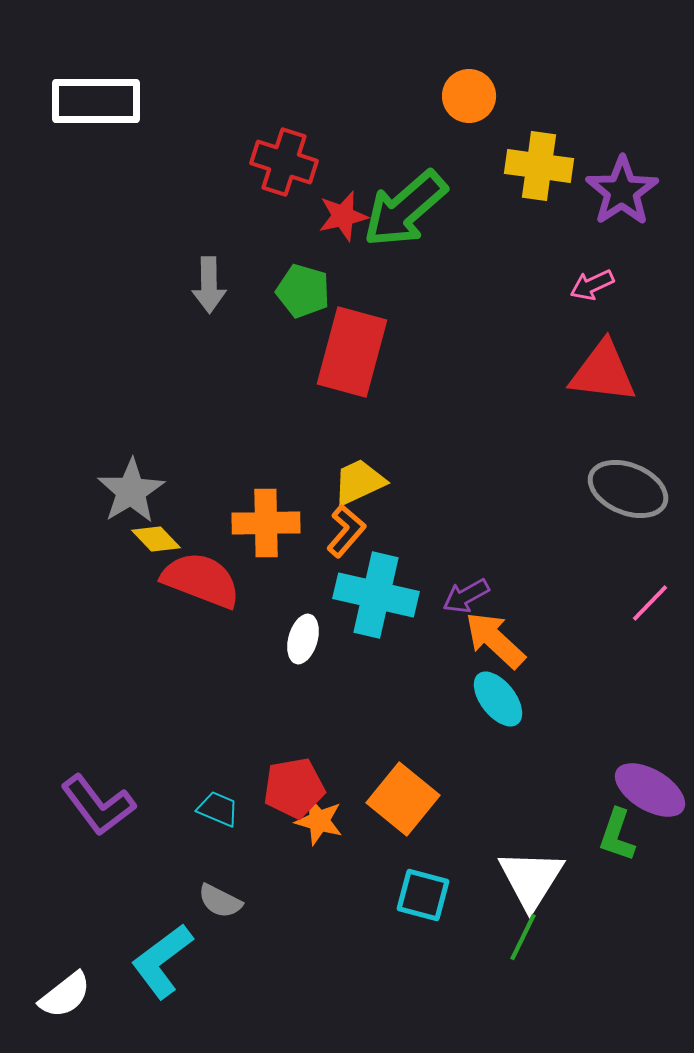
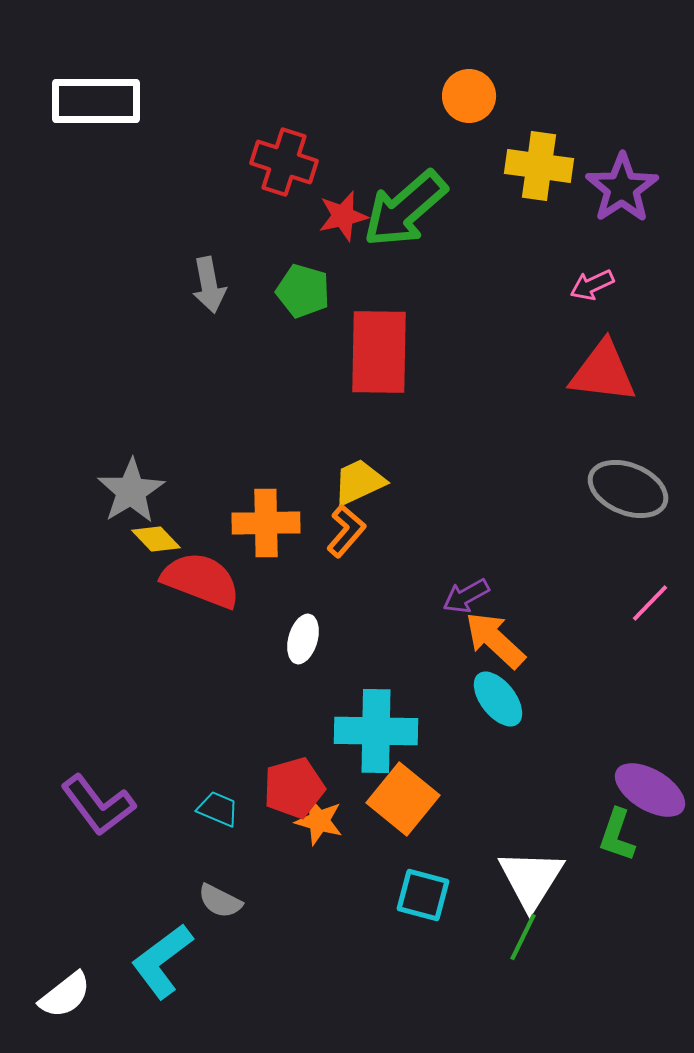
purple star: moved 3 px up
gray arrow: rotated 10 degrees counterclockwise
red rectangle: moved 27 px right; rotated 14 degrees counterclockwise
cyan cross: moved 136 px down; rotated 12 degrees counterclockwise
red pentagon: rotated 6 degrees counterclockwise
